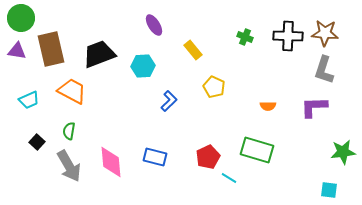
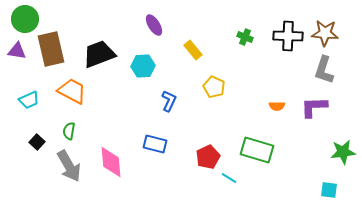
green circle: moved 4 px right, 1 px down
blue L-shape: rotated 20 degrees counterclockwise
orange semicircle: moved 9 px right
blue rectangle: moved 13 px up
